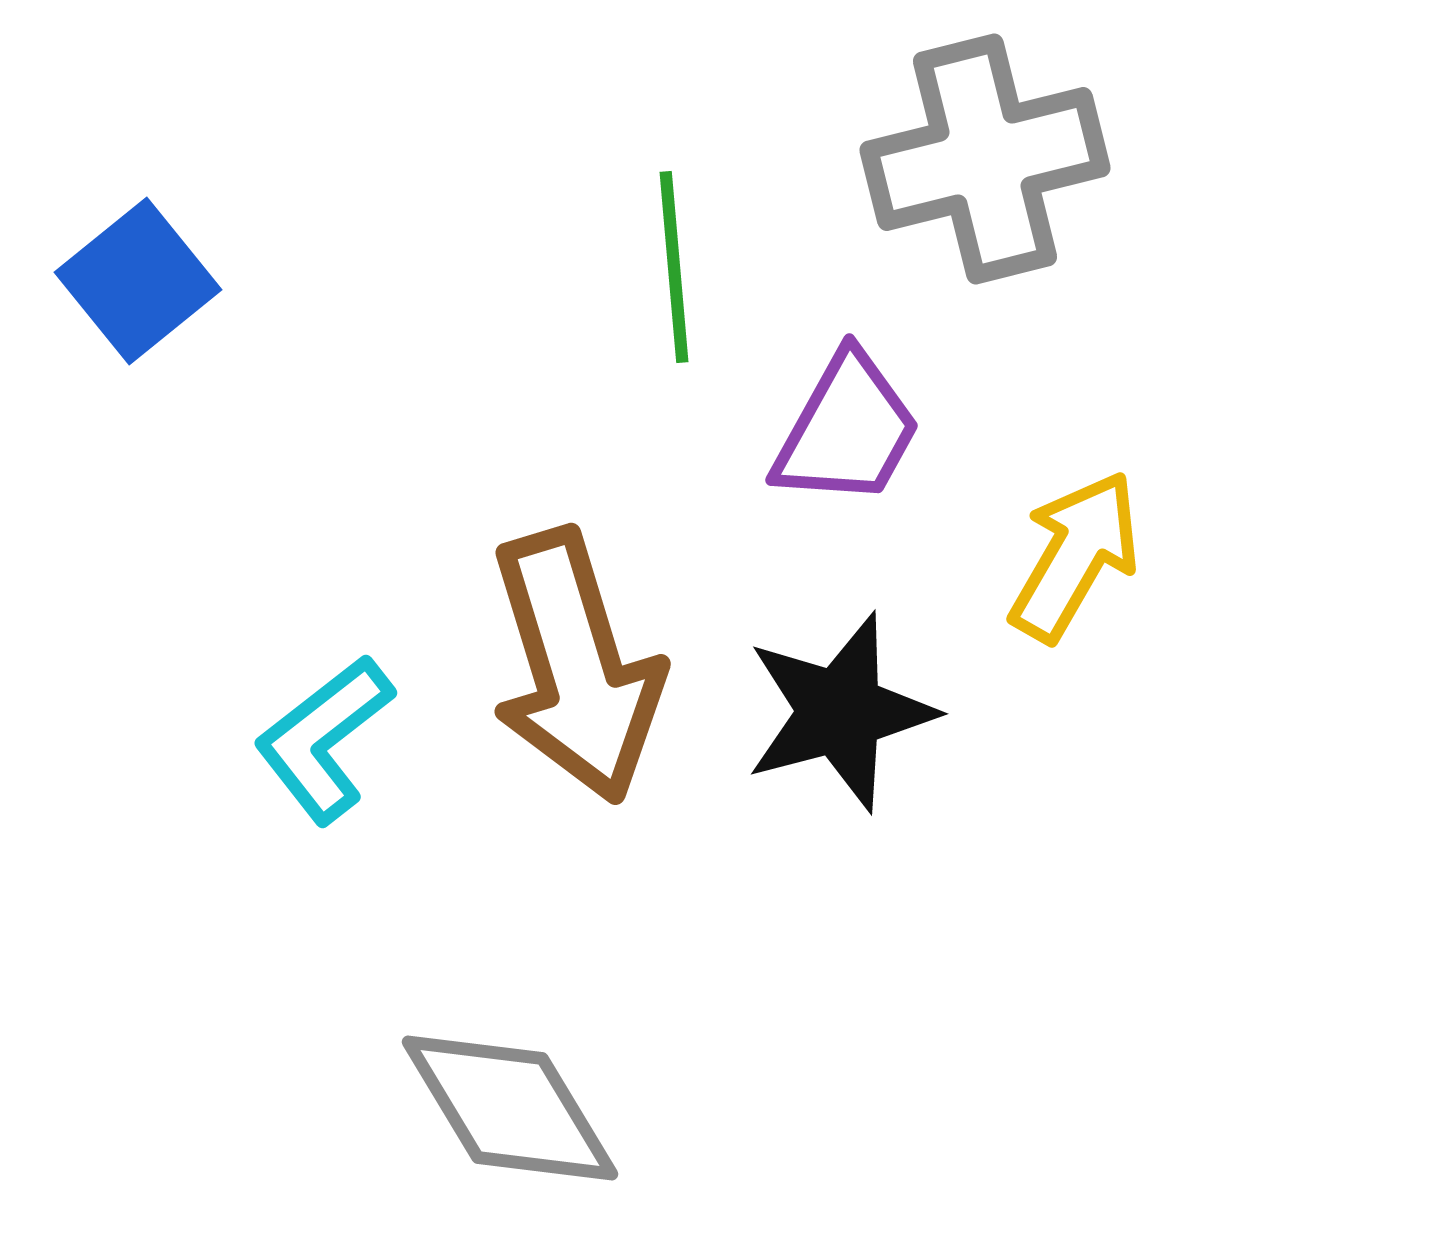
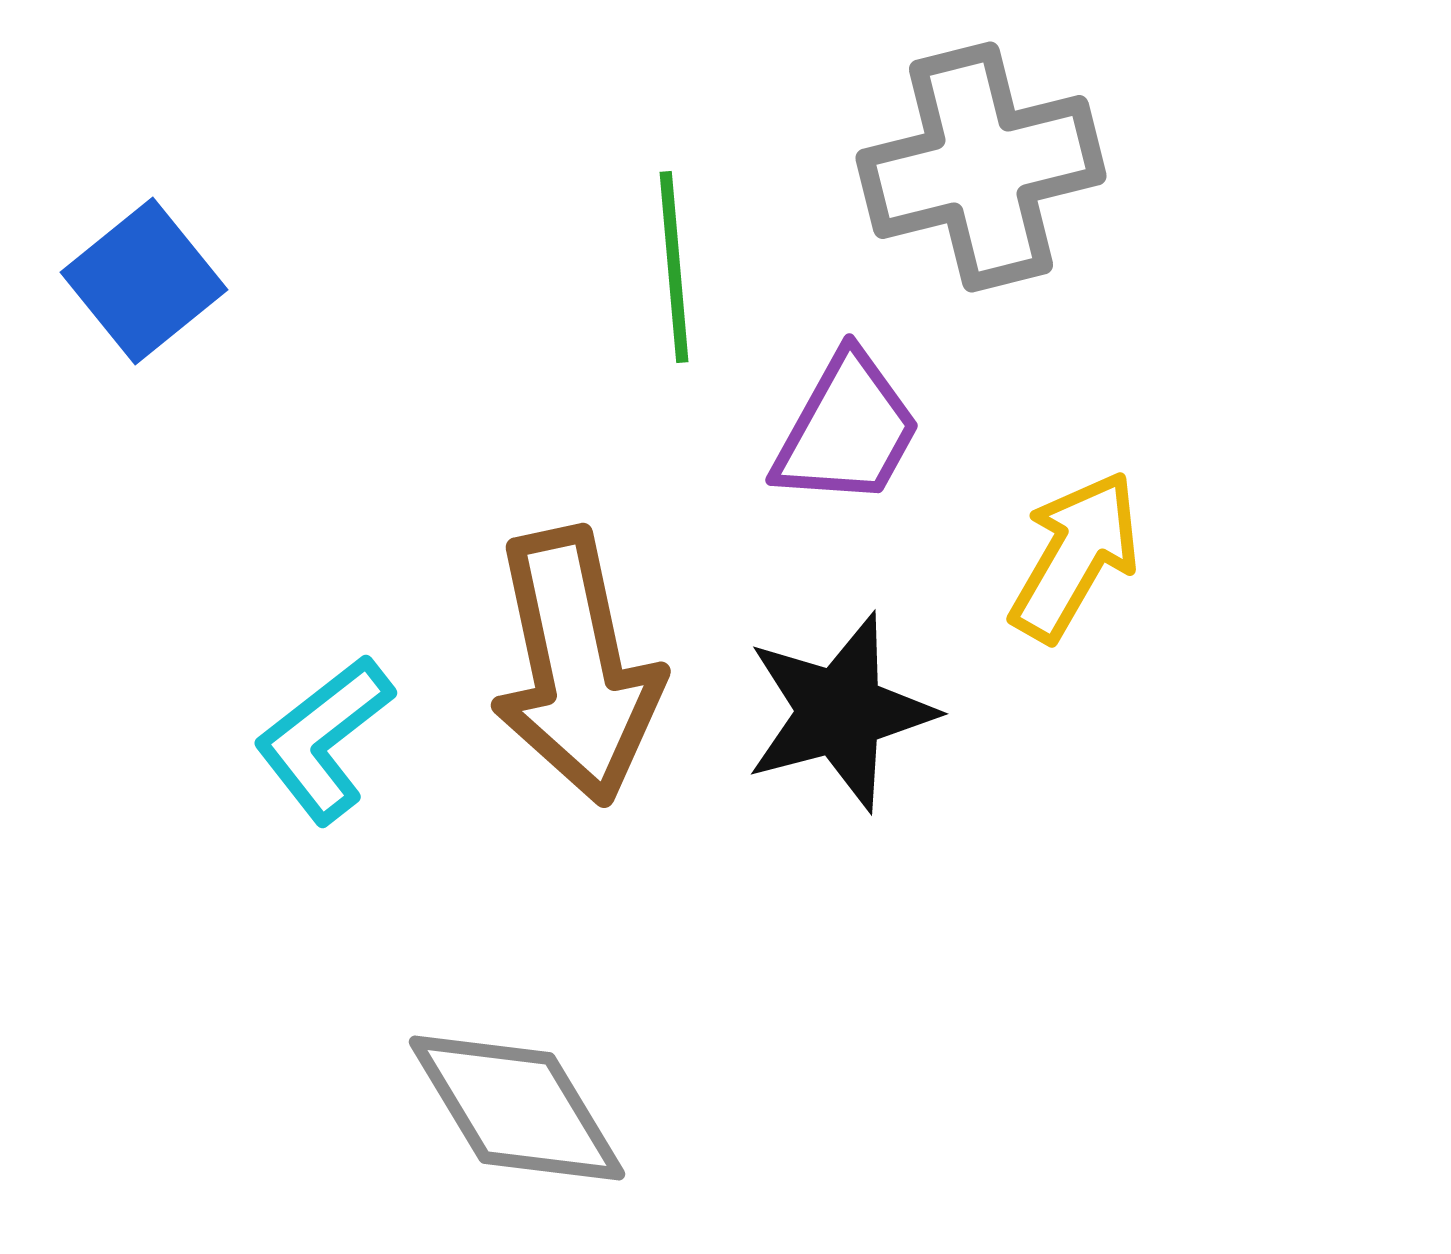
gray cross: moved 4 px left, 8 px down
blue square: moved 6 px right
brown arrow: rotated 5 degrees clockwise
gray diamond: moved 7 px right
